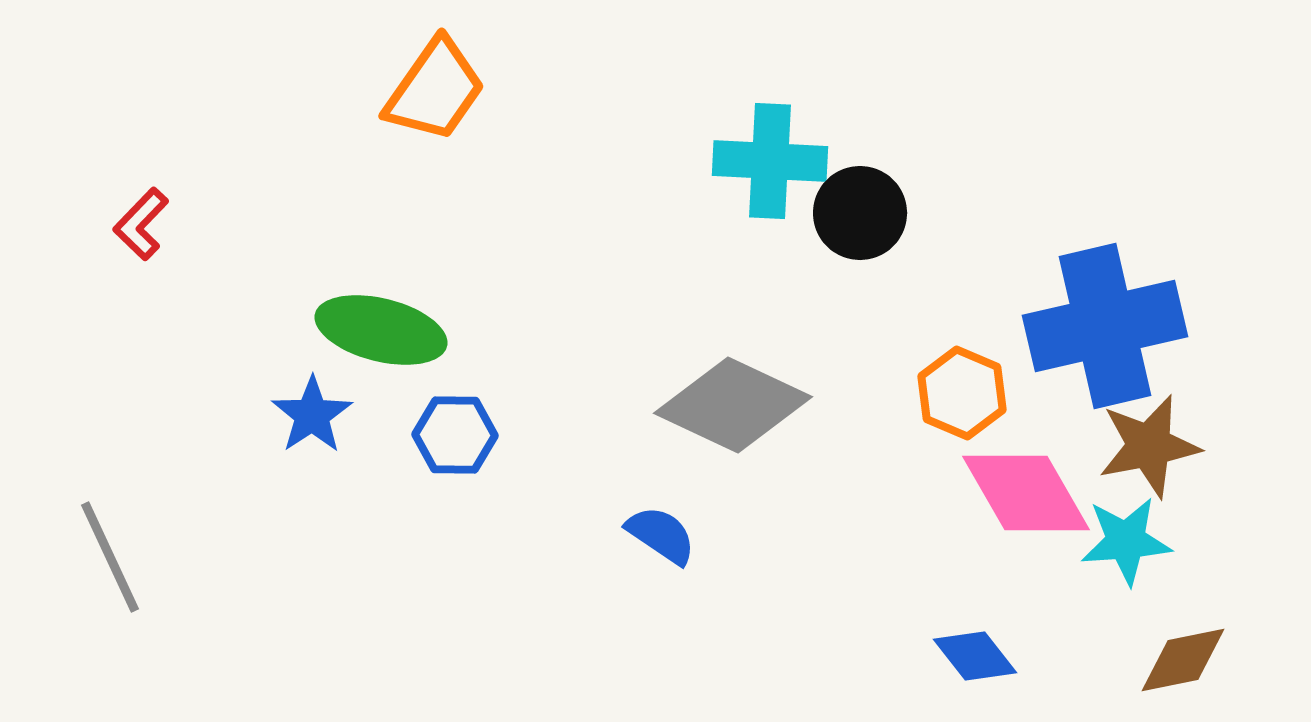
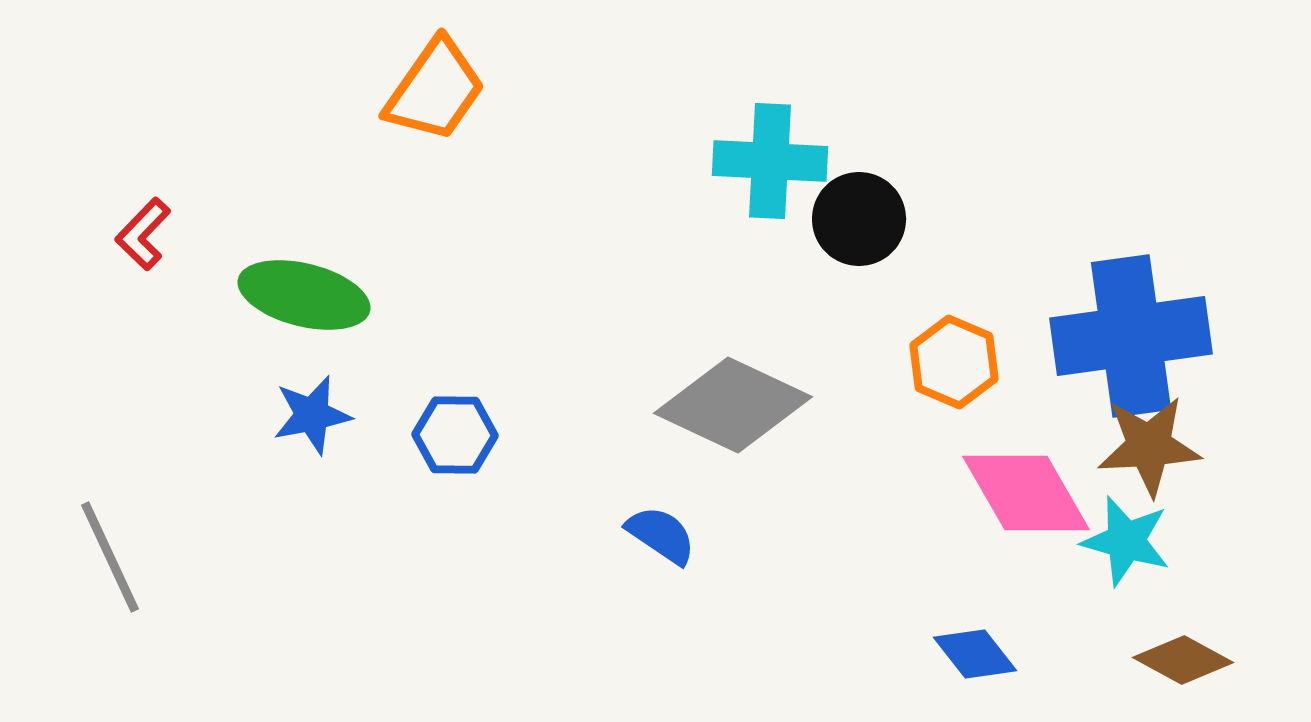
black circle: moved 1 px left, 6 px down
red L-shape: moved 2 px right, 10 px down
blue cross: moved 26 px right, 10 px down; rotated 5 degrees clockwise
green ellipse: moved 77 px left, 35 px up
orange hexagon: moved 8 px left, 31 px up
blue star: rotated 22 degrees clockwise
brown star: rotated 8 degrees clockwise
cyan star: rotated 20 degrees clockwise
blue diamond: moved 2 px up
brown diamond: rotated 40 degrees clockwise
